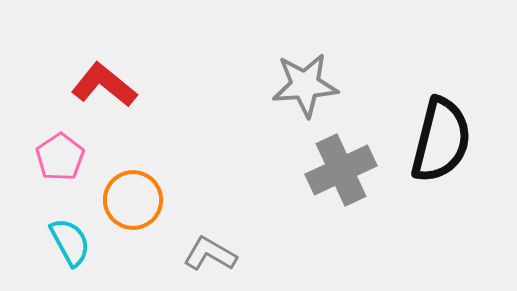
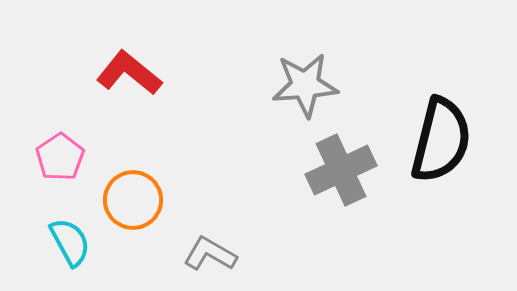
red L-shape: moved 25 px right, 12 px up
